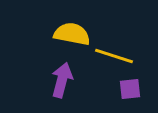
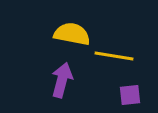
yellow line: rotated 9 degrees counterclockwise
purple square: moved 6 px down
